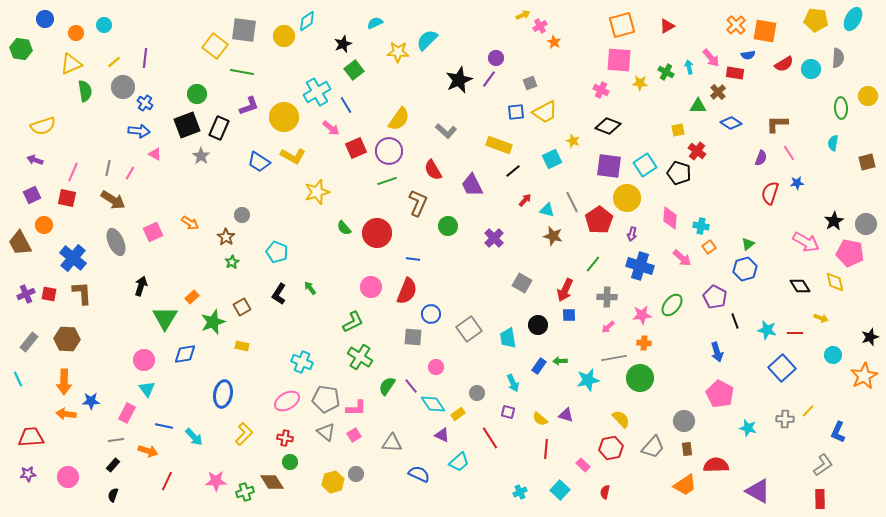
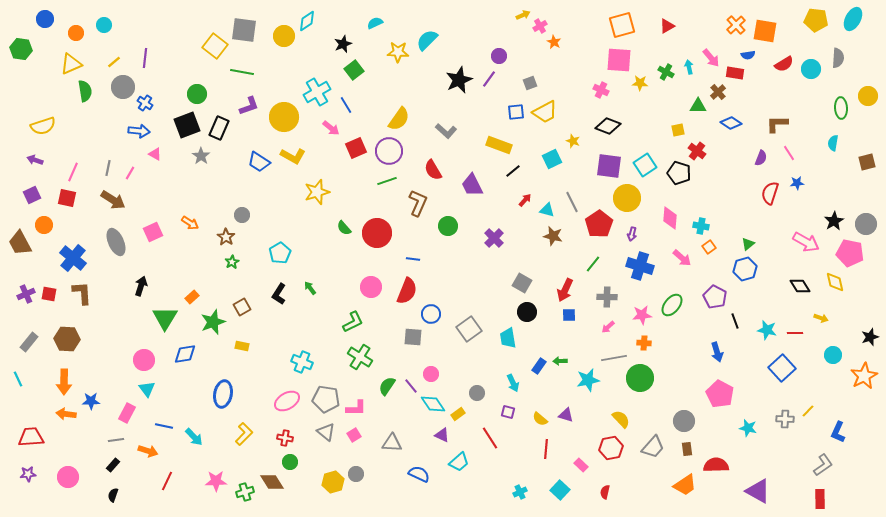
purple circle at (496, 58): moved 3 px right, 2 px up
red pentagon at (599, 220): moved 4 px down
cyan pentagon at (277, 252): moved 3 px right, 1 px down; rotated 20 degrees clockwise
black circle at (538, 325): moved 11 px left, 13 px up
pink circle at (436, 367): moved 5 px left, 7 px down
pink rectangle at (583, 465): moved 2 px left
